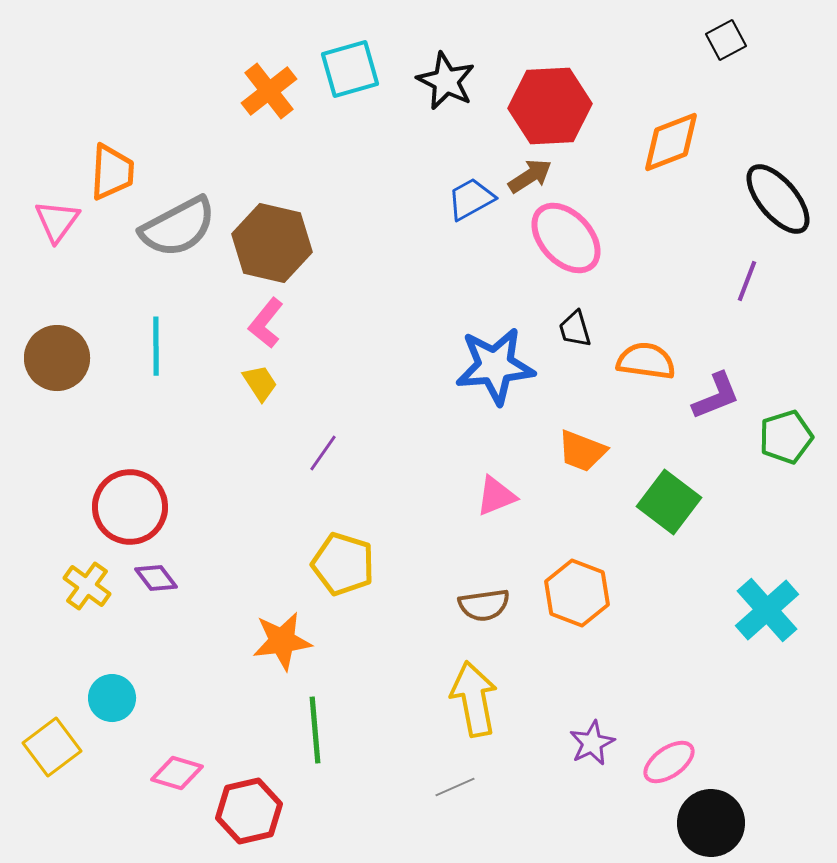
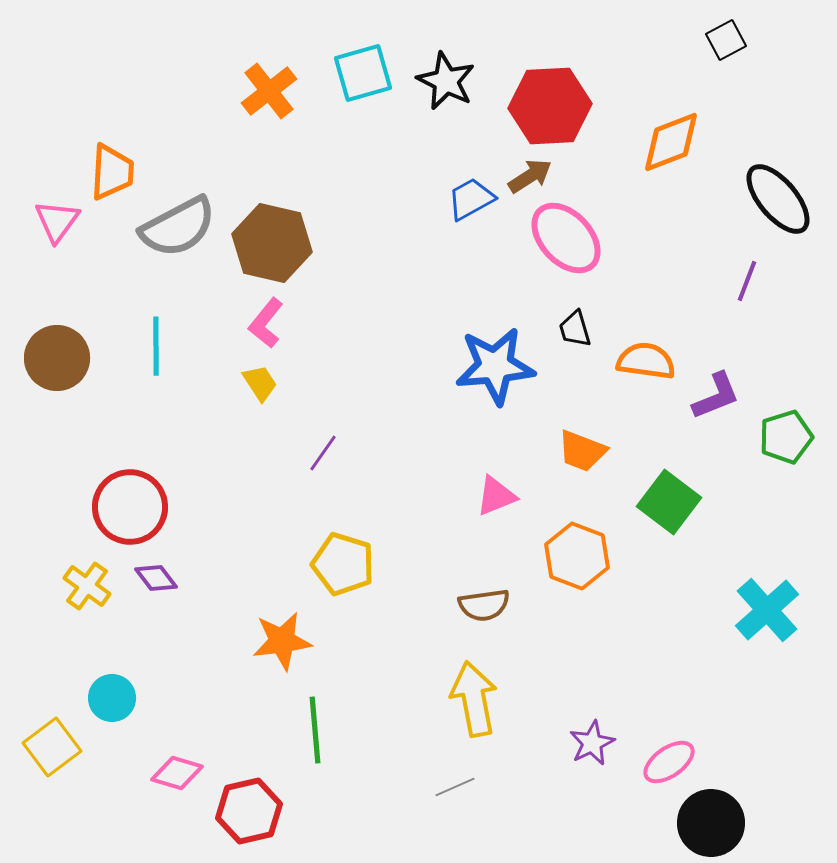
cyan square at (350, 69): moved 13 px right, 4 px down
orange hexagon at (577, 593): moved 37 px up
